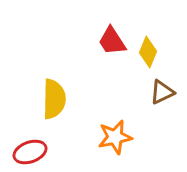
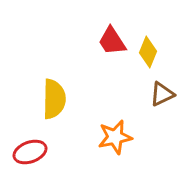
brown triangle: moved 2 px down
